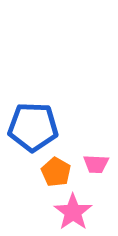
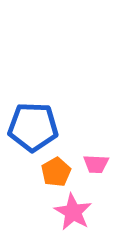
orange pentagon: rotated 12 degrees clockwise
pink star: rotated 6 degrees counterclockwise
